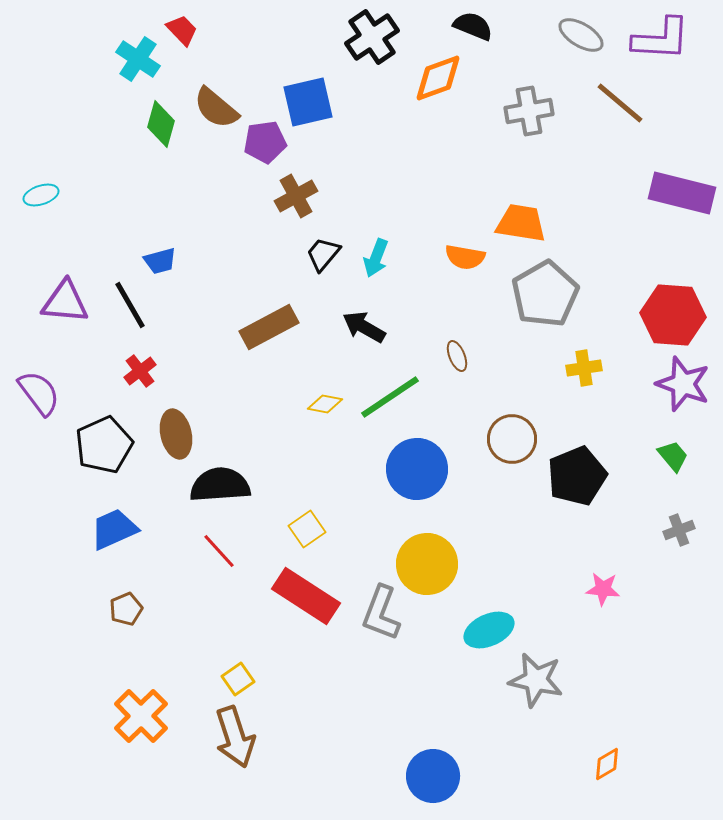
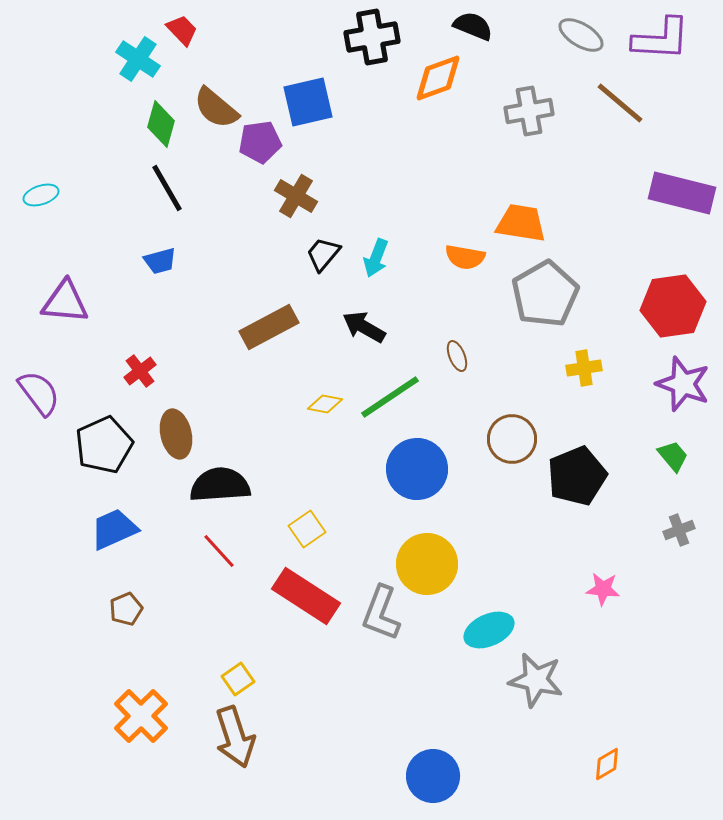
black cross at (372, 37): rotated 24 degrees clockwise
purple pentagon at (265, 142): moved 5 px left
brown cross at (296, 196): rotated 30 degrees counterclockwise
black line at (130, 305): moved 37 px right, 117 px up
red hexagon at (673, 315): moved 9 px up; rotated 12 degrees counterclockwise
